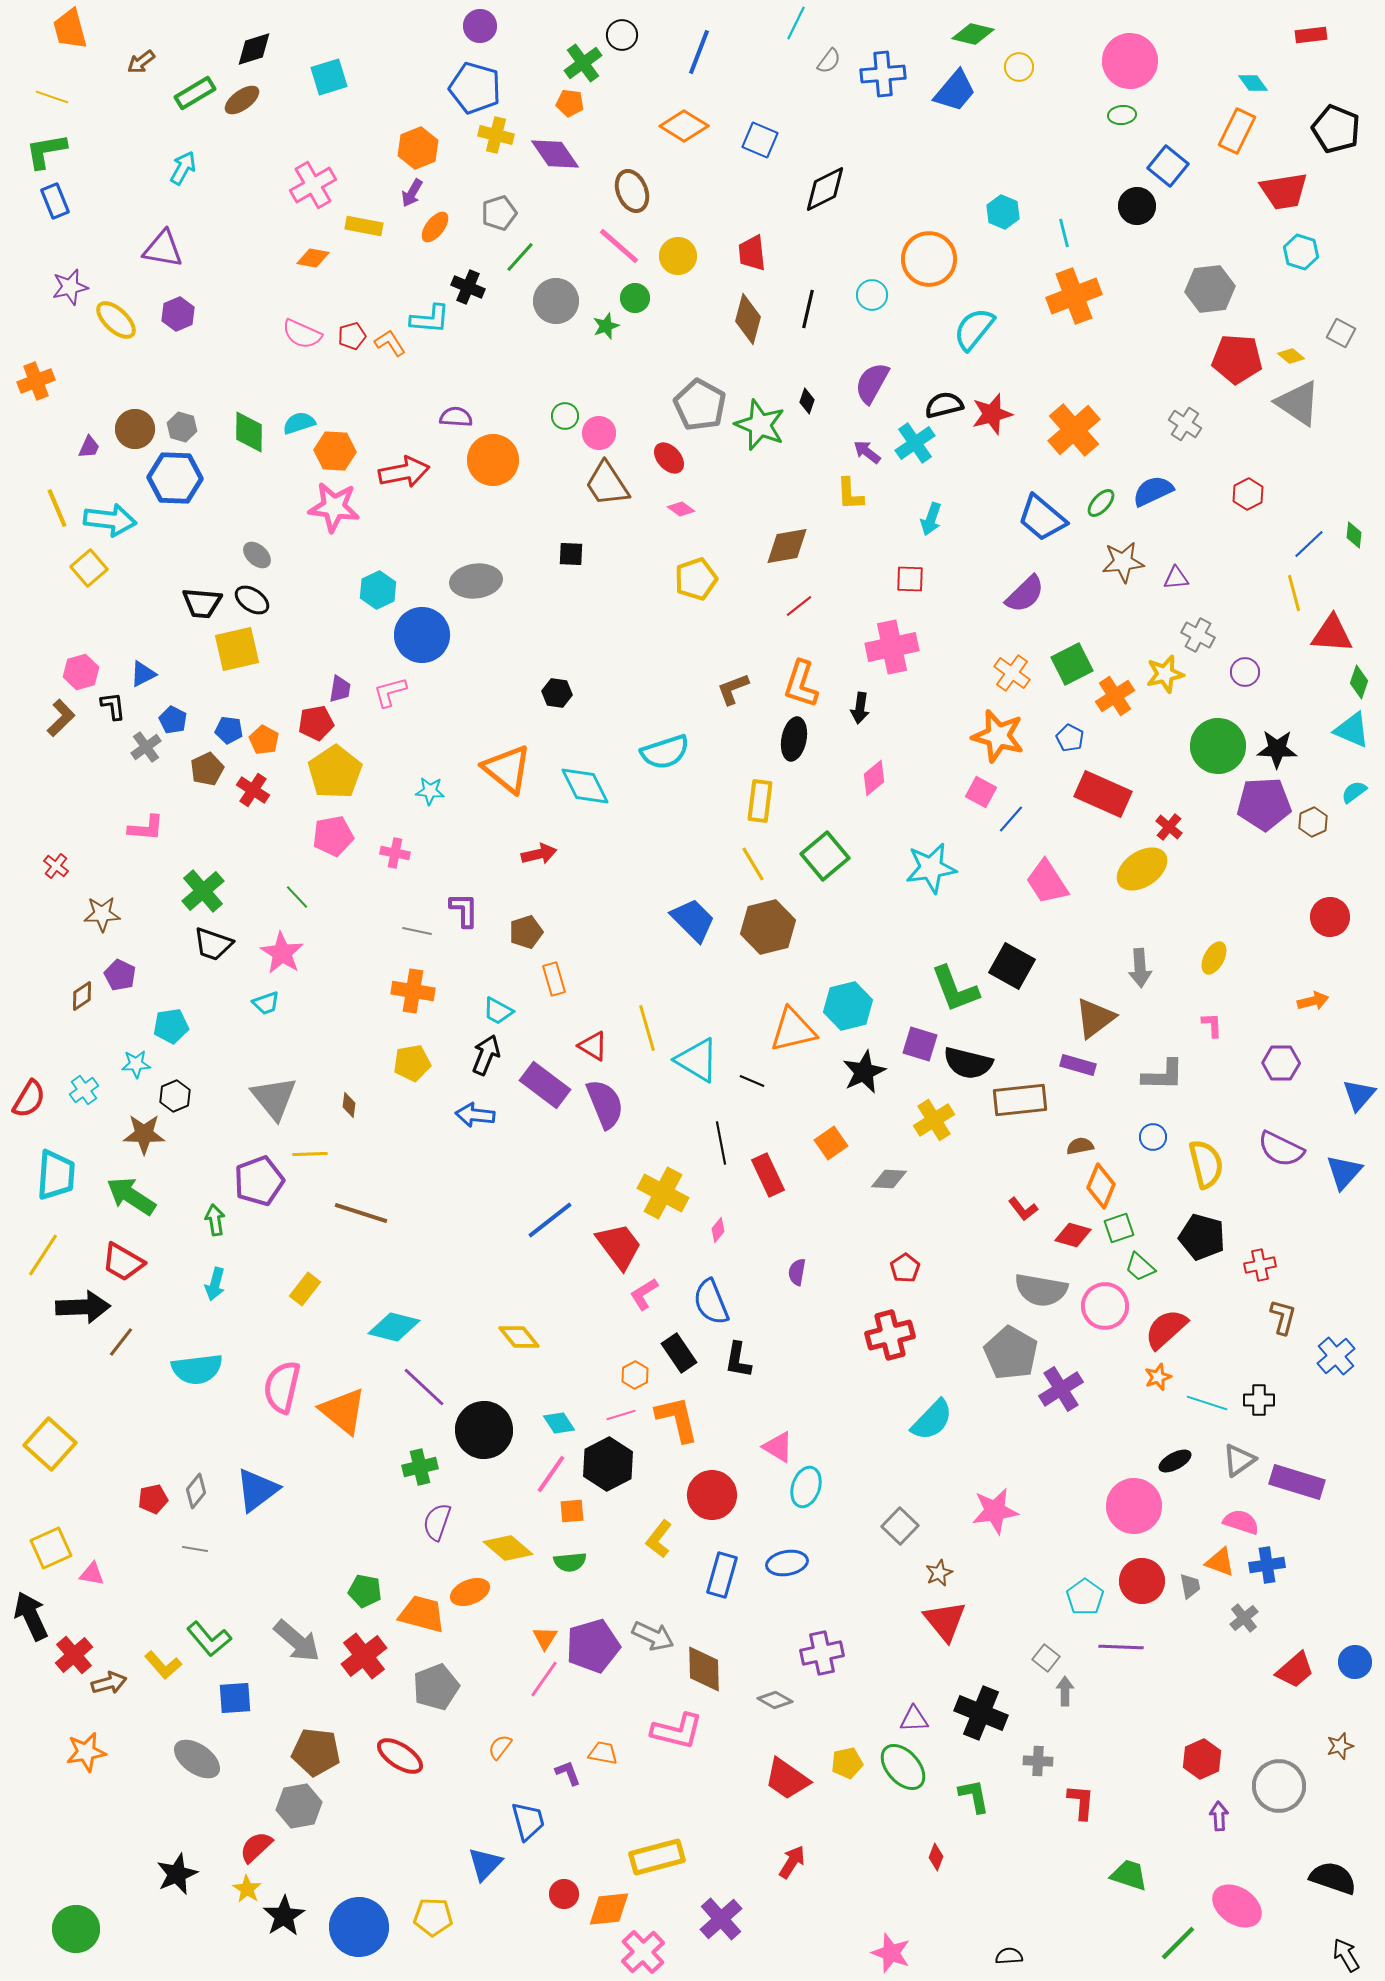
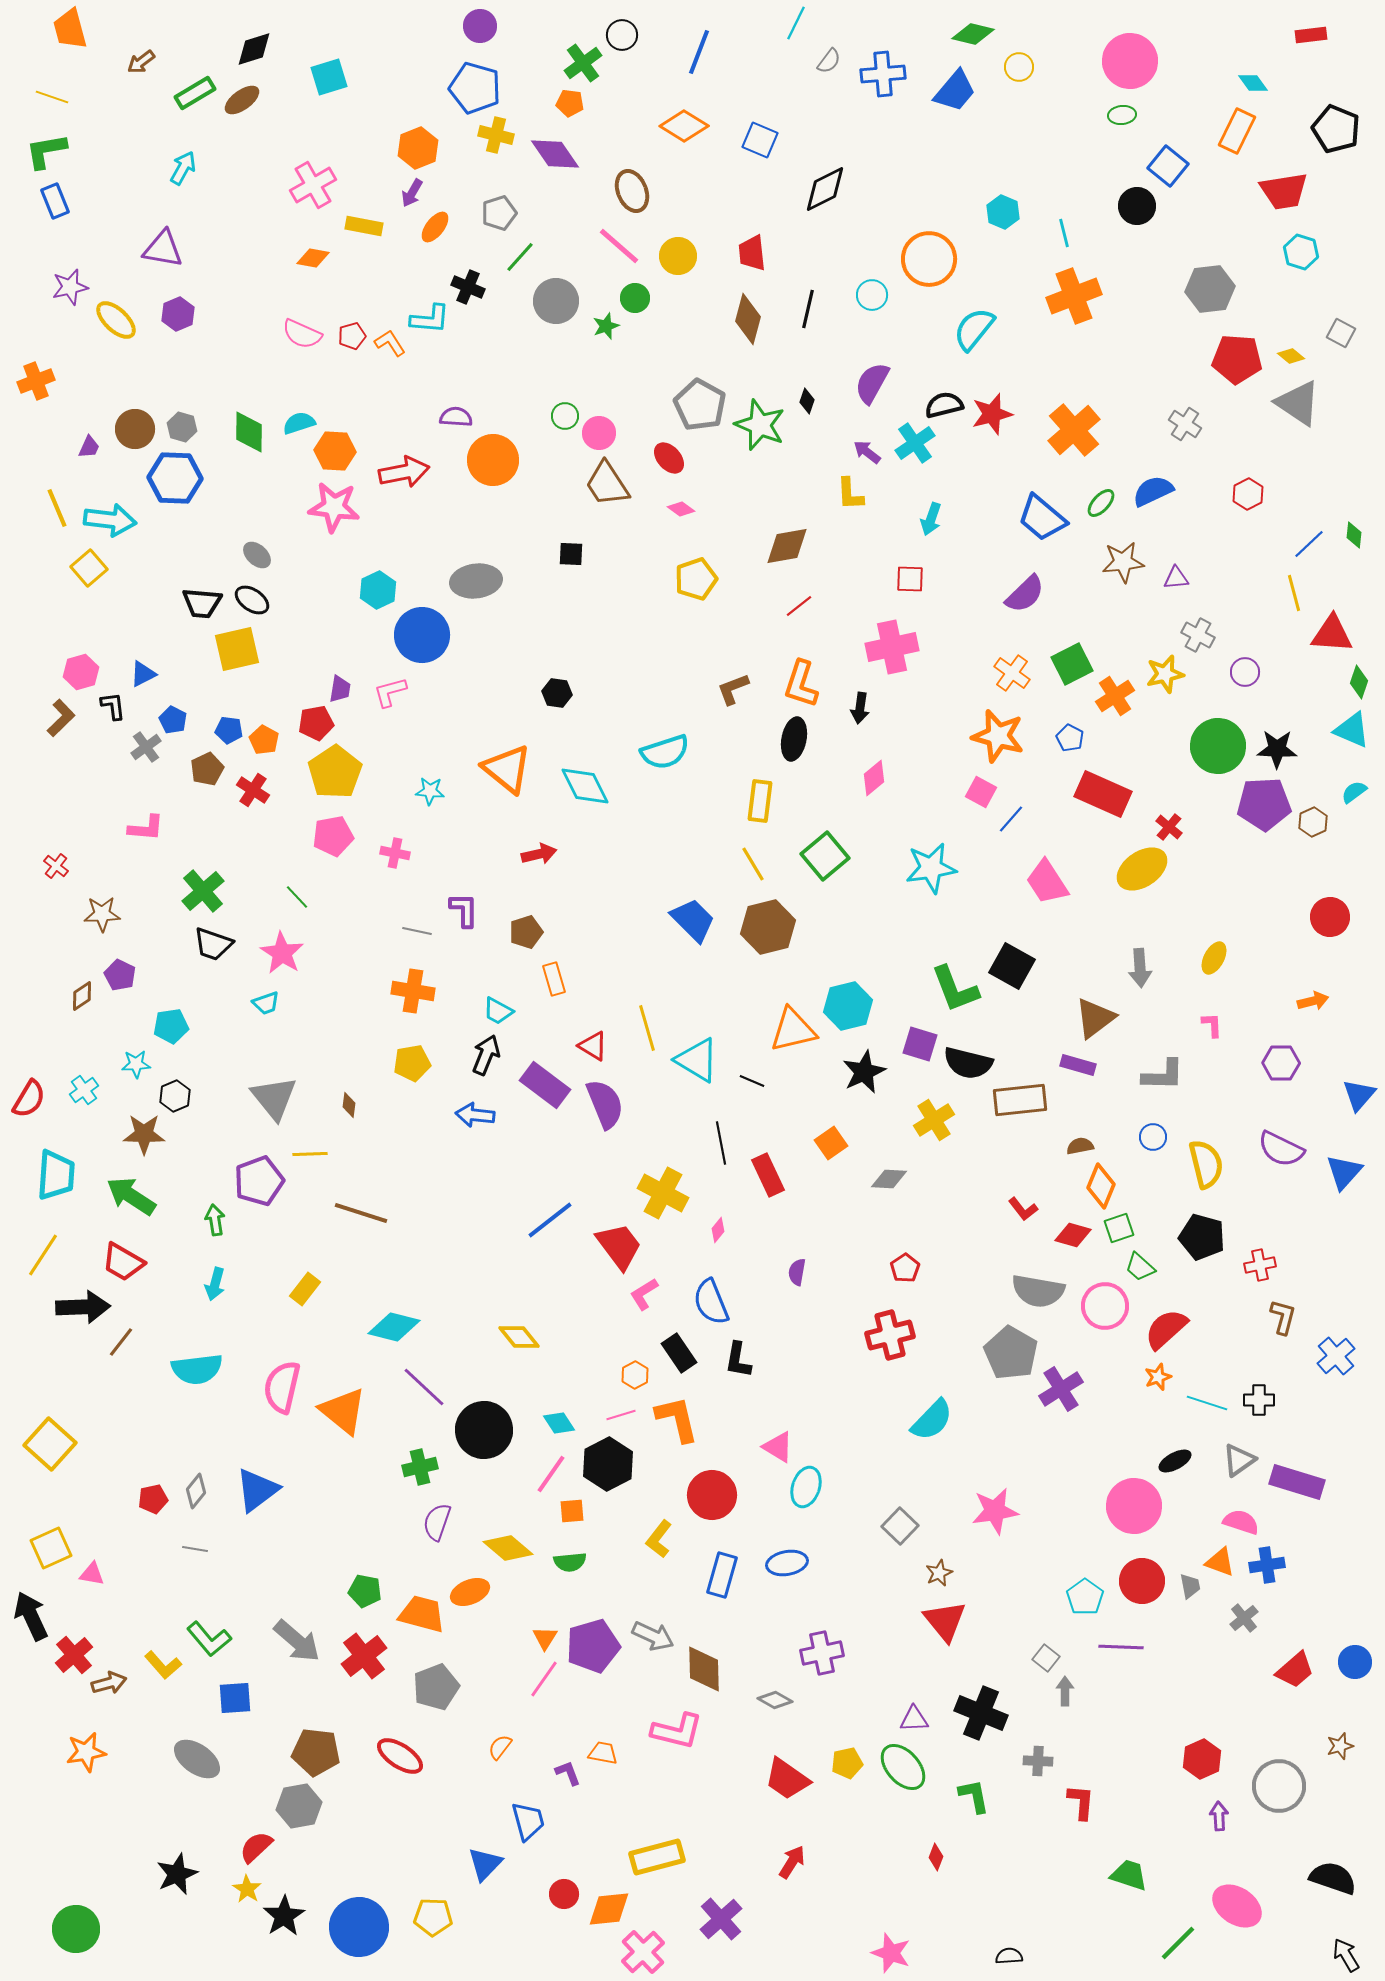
gray semicircle at (1041, 1290): moved 3 px left, 1 px down
